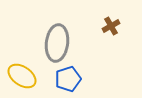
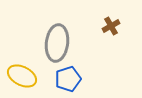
yellow ellipse: rotated 8 degrees counterclockwise
